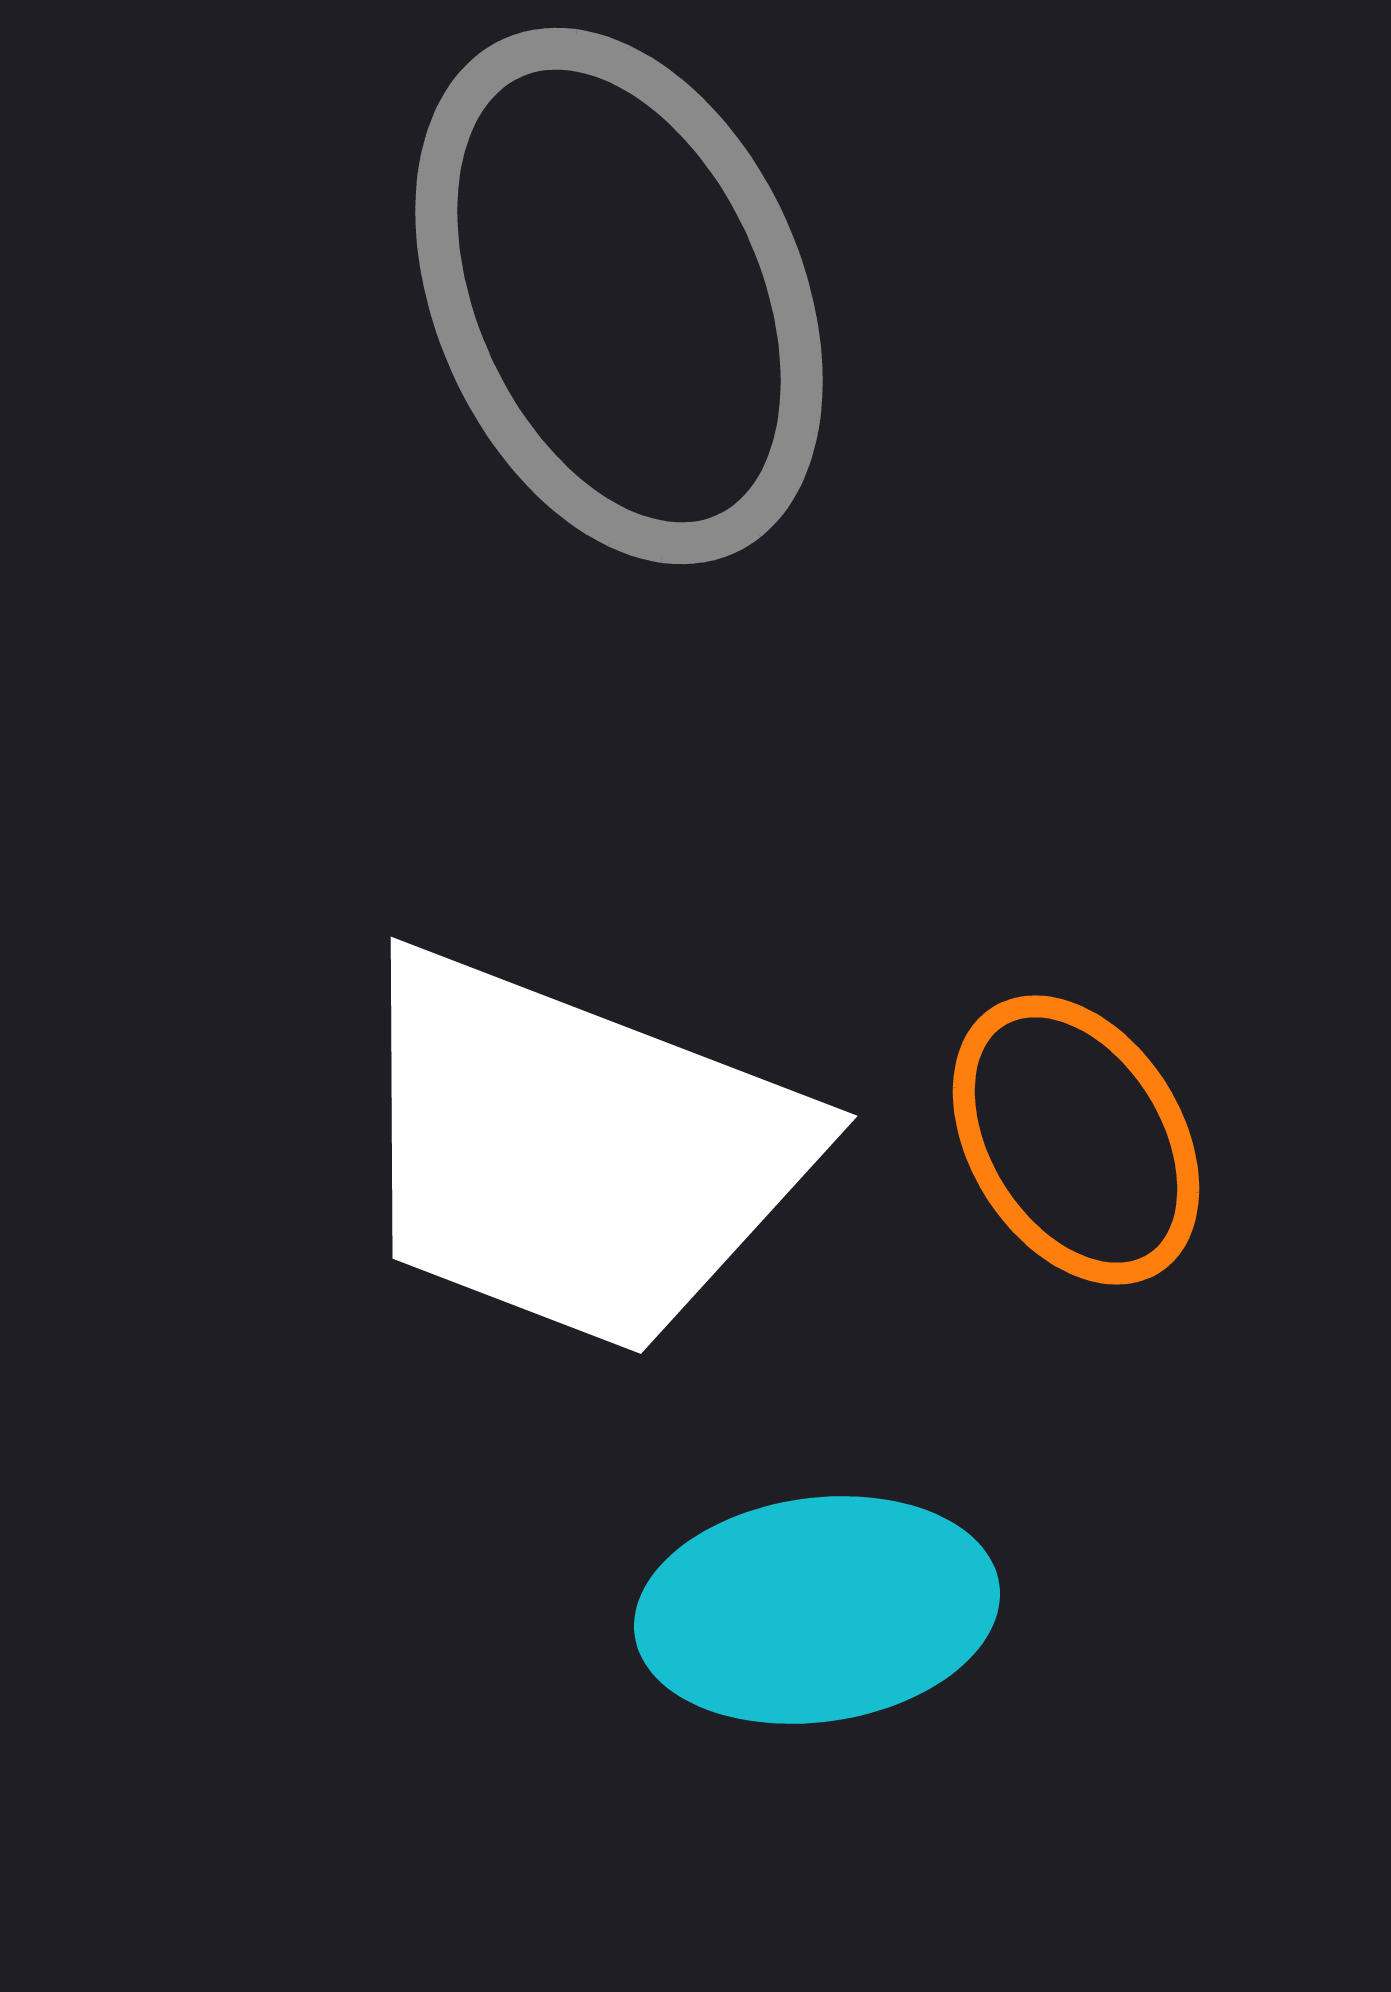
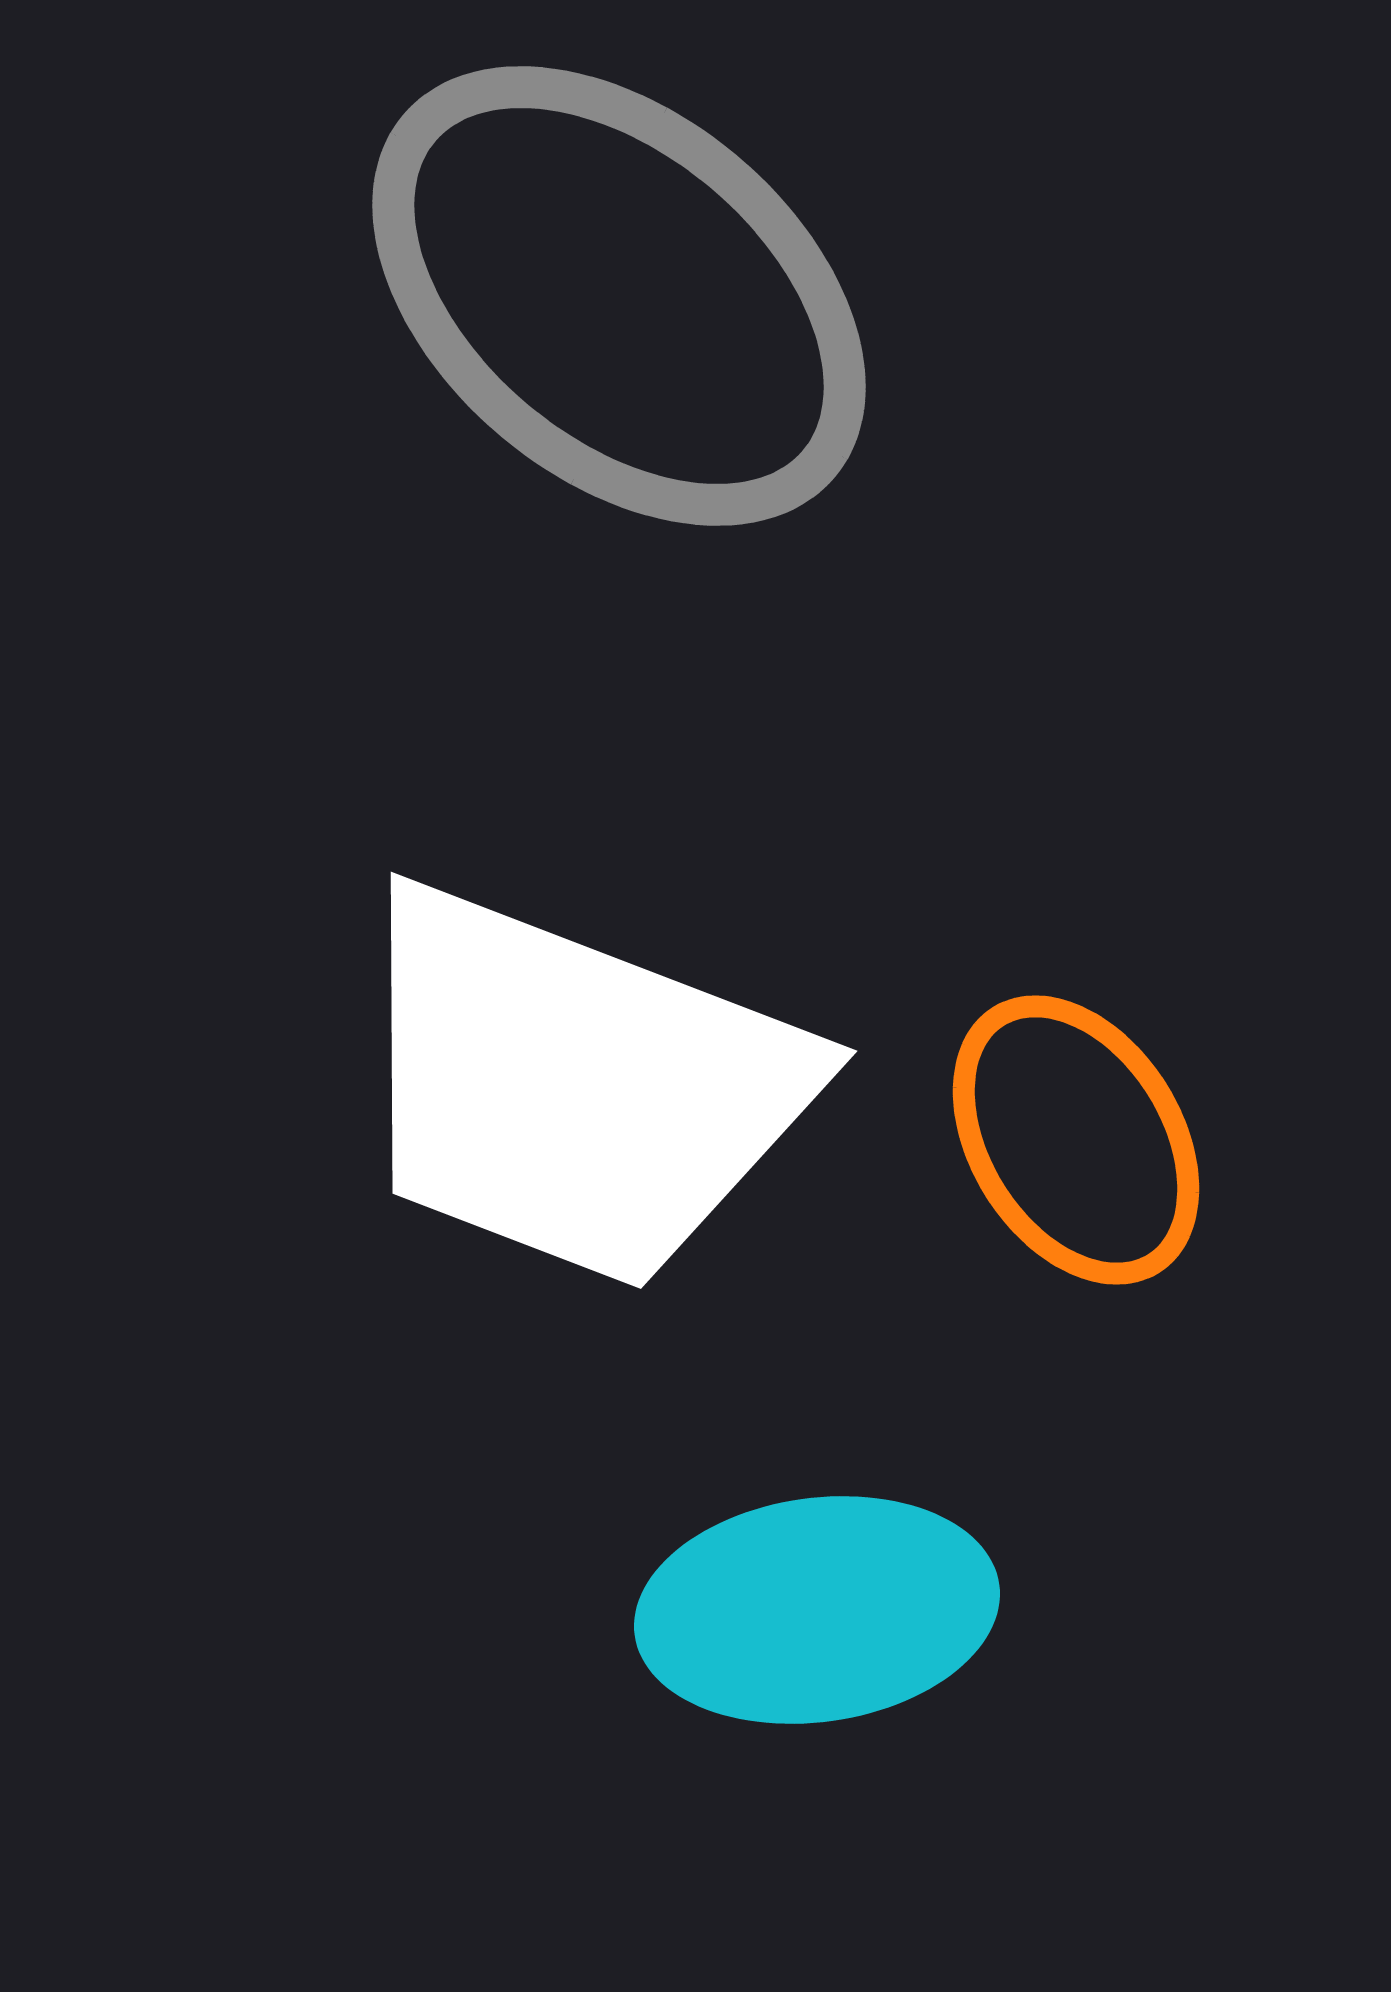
gray ellipse: rotated 26 degrees counterclockwise
white trapezoid: moved 65 px up
